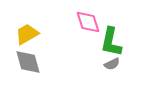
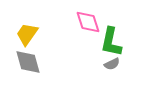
yellow trapezoid: rotated 25 degrees counterclockwise
